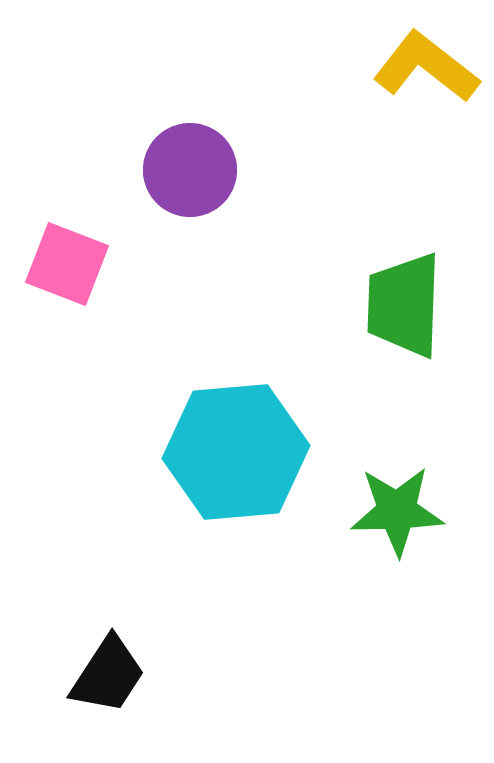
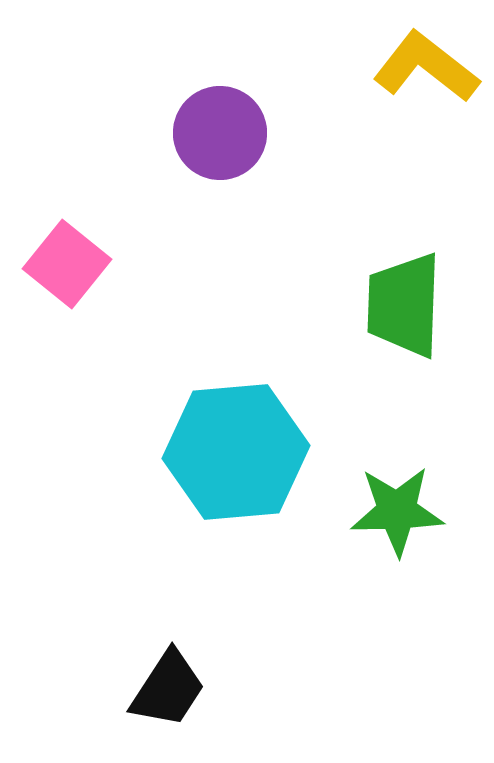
purple circle: moved 30 px right, 37 px up
pink square: rotated 18 degrees clockwise
black trapezoid: moved 60 px right, 14 px down
